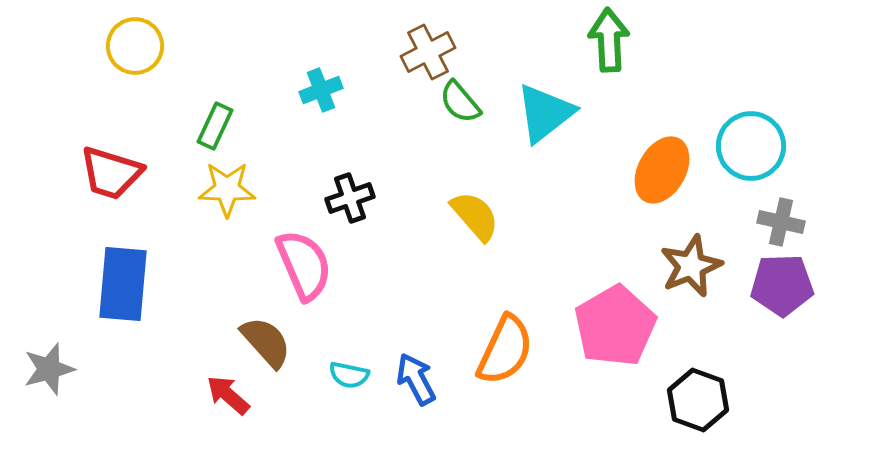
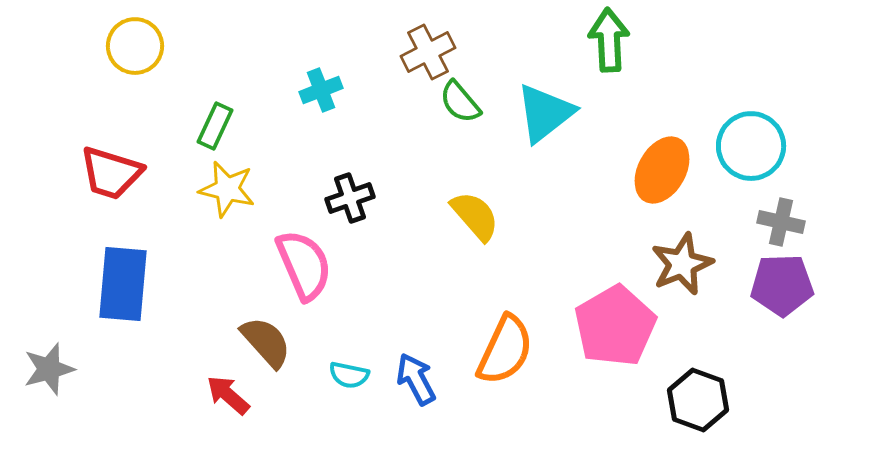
yellow star: rotated 12 degrees clockwise
brown star: moved 9 px left, 2 px up
